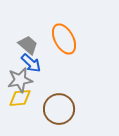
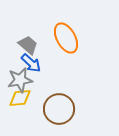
orange ellipse: moved 2 px right, 1 px up
